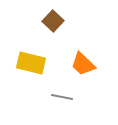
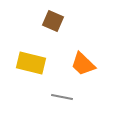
brown square: rotated 20 degrees counterclockwise
